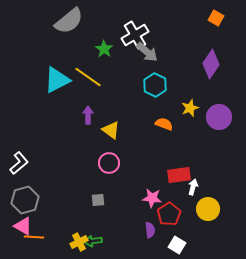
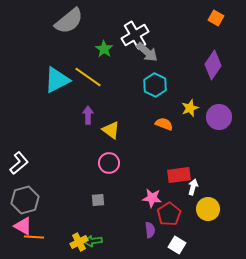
purple diamond: moved 2 px right, 1 px down
